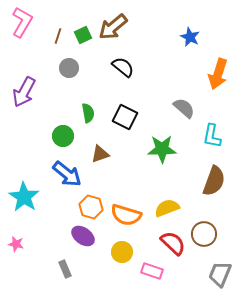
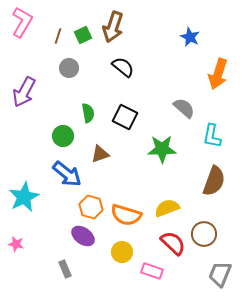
brown arrow: rotated 32 degrees counterclockwise
cyan star: rotated 12 degrees clockwise
